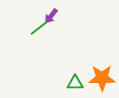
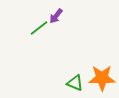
purple arrow: moved 5 px right
green triangle: rotated 24 degrees clockwise
